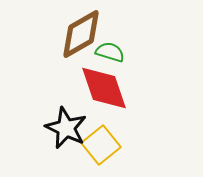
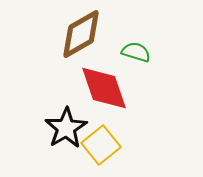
green semicircle: moved 26 px right
black star: rotated 15 degrees clockwise
